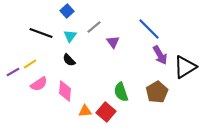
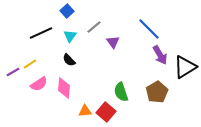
black line: rotated 45 degrees counterclockwise
pink diamond: moved 1 px left, 3 px up
